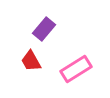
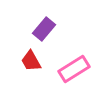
pink rectangle: moved 2 px left
